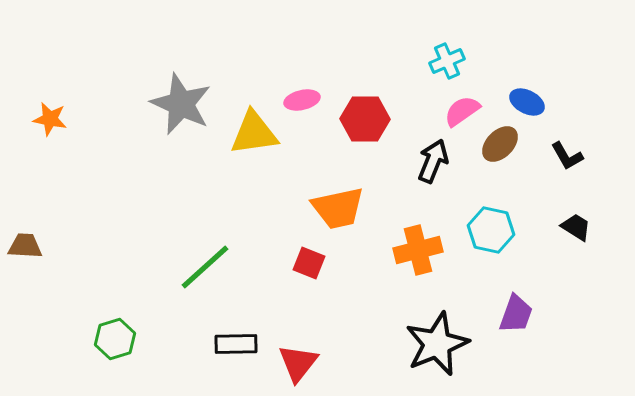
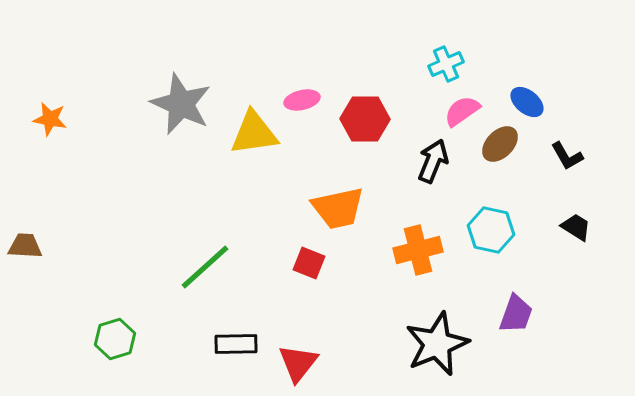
cyan cross: moved 1 px left, 3 px down
blue ellipse: rotated 12 degrees clockwise
